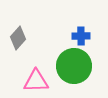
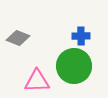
gray diamond: rotated 70 degrees clockwise
pink triangle: moved 1 px right
